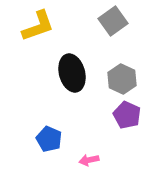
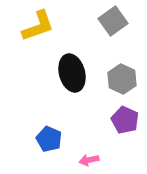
purple pentagon: moved 2 px left, 5 px down
